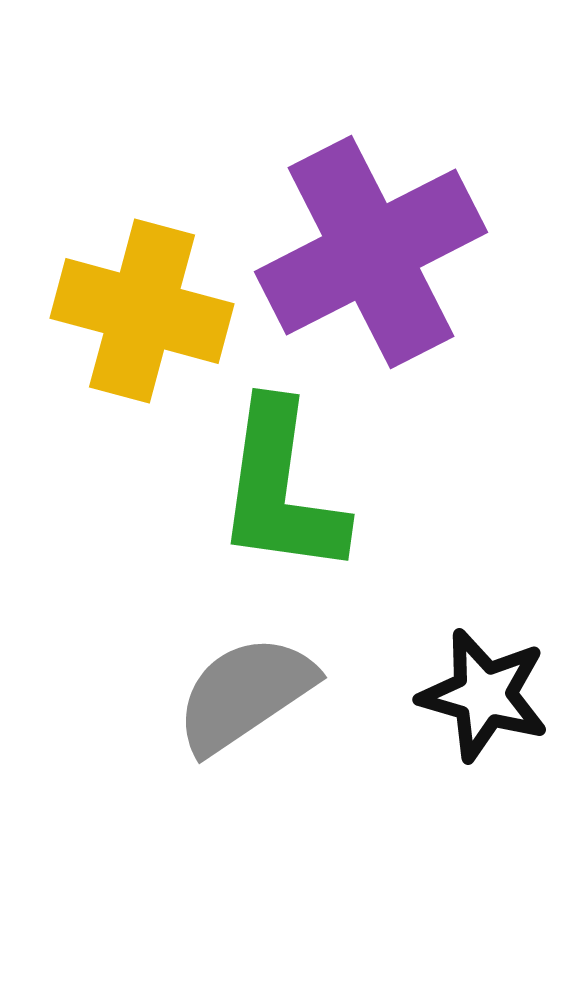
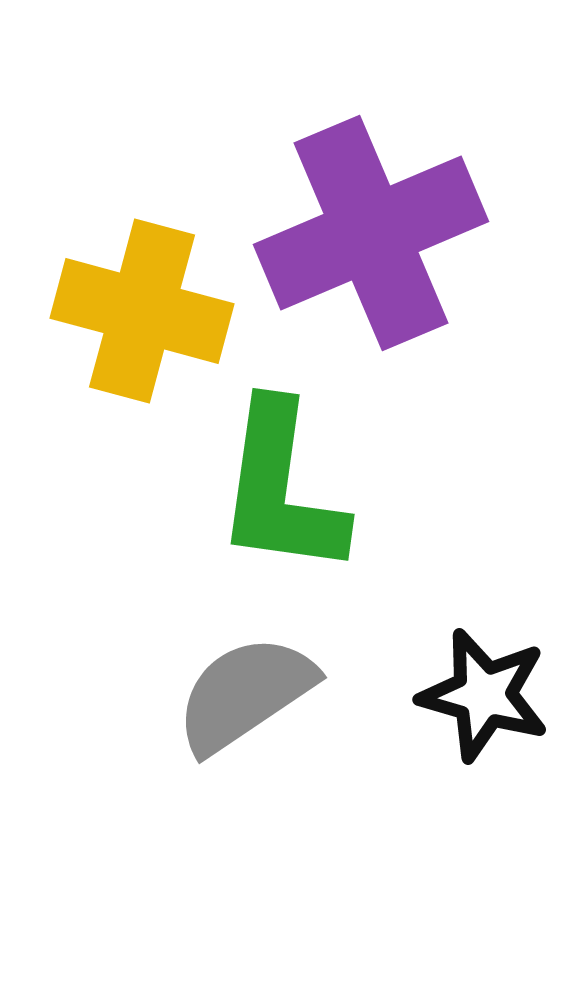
purple cross: moved 19 px up; rotated 4 degrees clockwise
